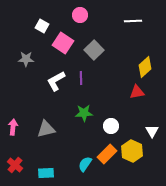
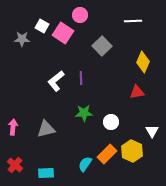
pink square: moved 10 px up
gray square: moved 8 px right, 4 px up
gray star: moved 4 px left, 20 px up
yellow diamond: moved 2 px left, 5 px up; rotated 25 degrees counterclockwise
white L-shape: rotated 10 degrees counterclockwise
white circle: moved 4 px up
